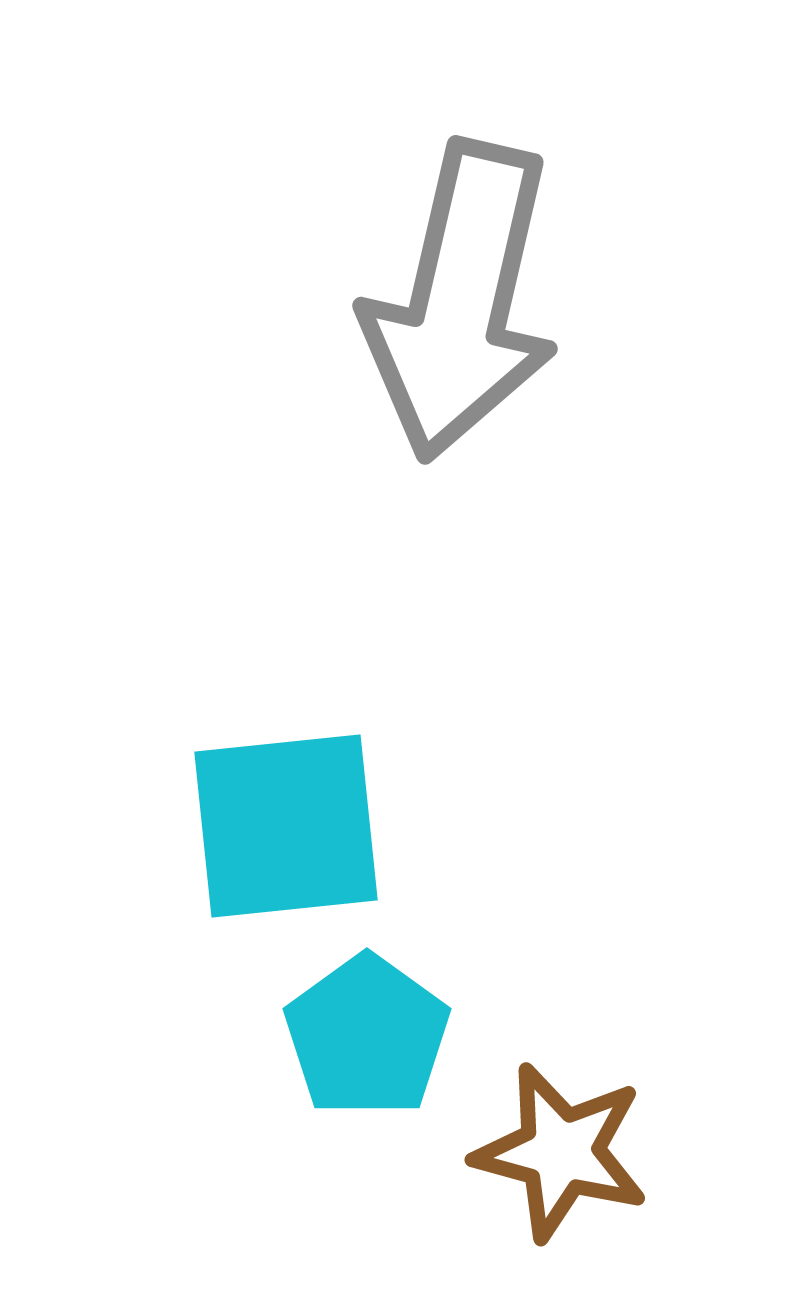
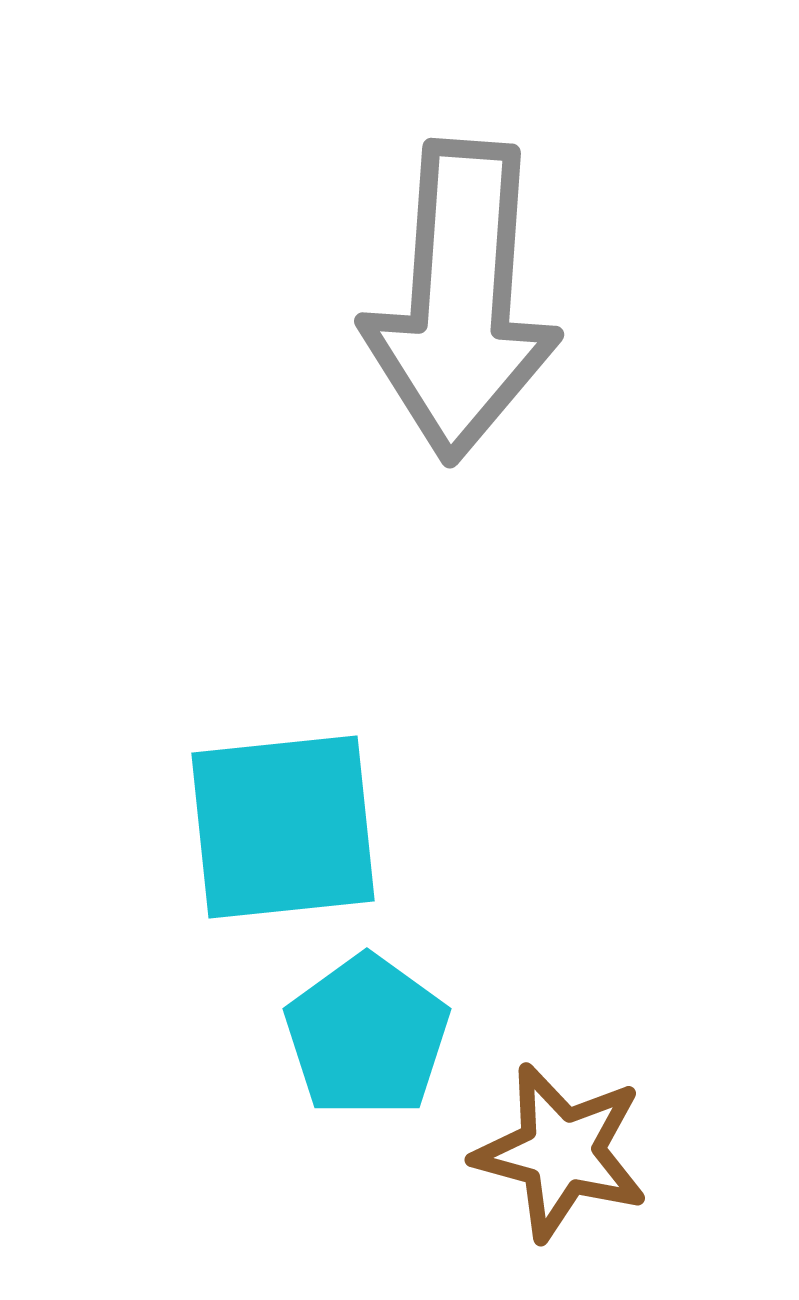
gray arrow: rotated 9 degrees counterclockwise
cyan square: moved 3 px left, 1 px down
